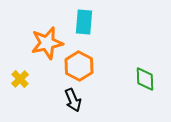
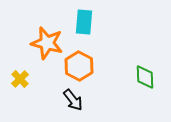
orange star: rotated 28 degrees clockwise
green diamond: moved 2 px up
black arrow: rotated 15 degrees counterclockwise
